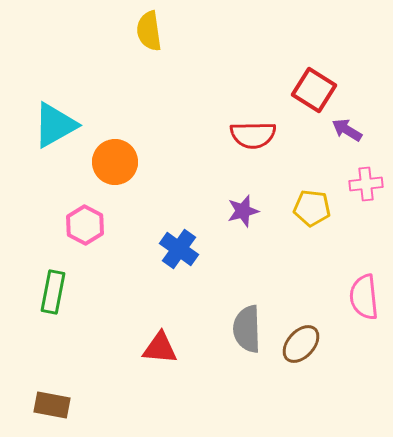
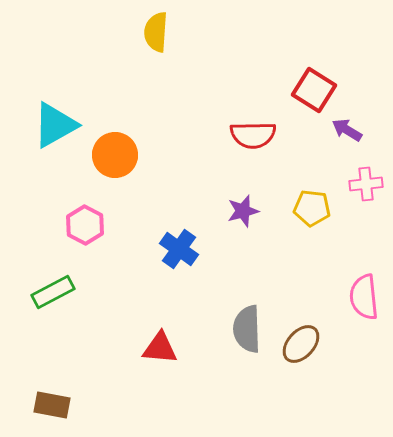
yellow semicircle: moved 7 px right, 1 px down; rotated 12 degrees clockwise
orange circle: moved 7 px up
green rectangle: rotated 51 degrees clockwise
